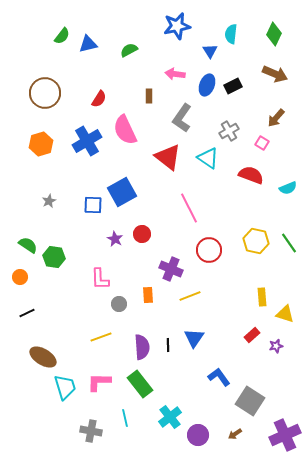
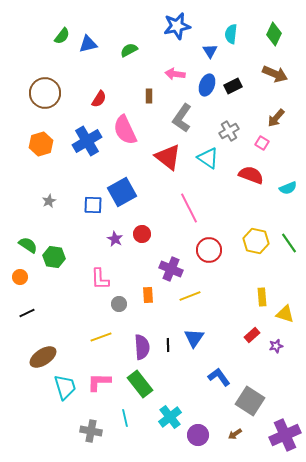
brown ellipse at (43, 357): rotated 64 degrees counterclockwise
